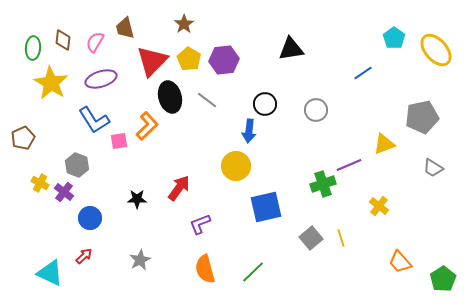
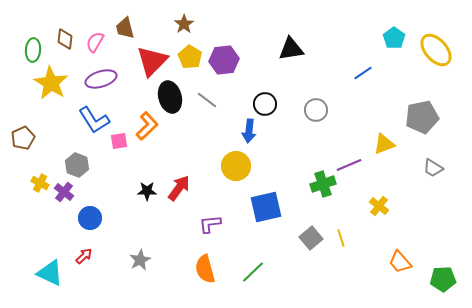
brown diamond at (63, 40): moved 2 px right, 1 px up
green ellipse at (33, 48): moved 2 px down
yellow pentagon at (189, 59): moved 1 px right, 2 px up
black star at (137, 199): moved 10 px right, 8 px up
purple L-shape at (200, 224): moved 10 px right; rotated 15 degrees clockwise
green pentagon at (443, 279): rotated 30 degrees clockwise
